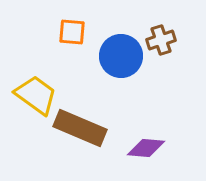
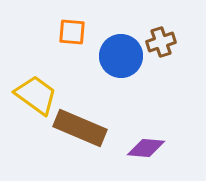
brown cross: moved 2 px down
